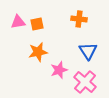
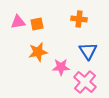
pink star: moved 2 px right, 3 px up; rotated 18 degrees clockwise
